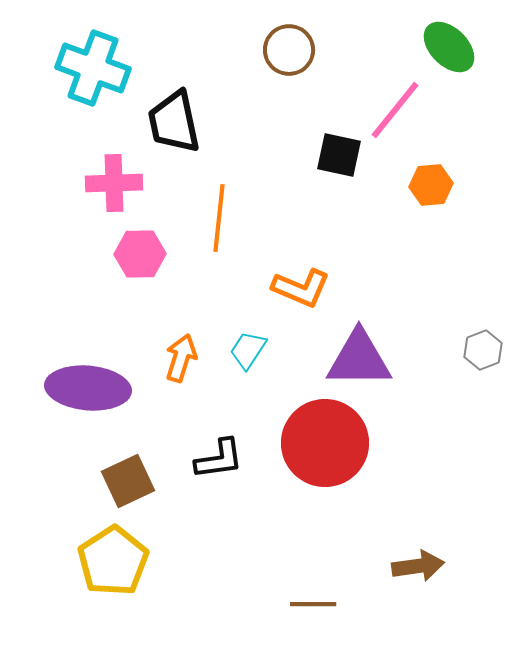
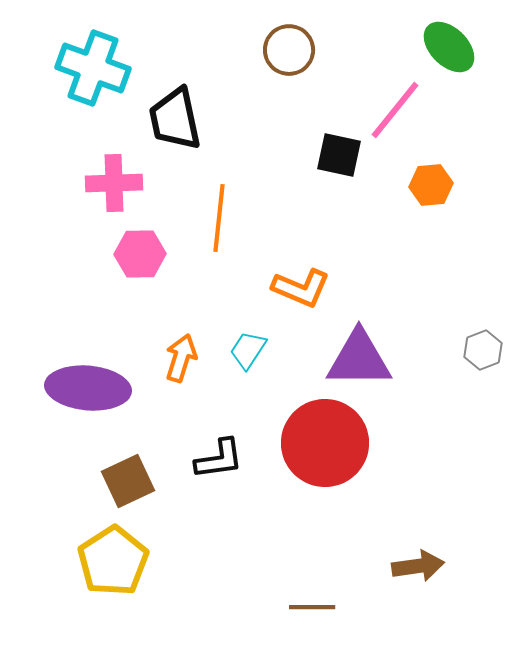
black trapezoid: moved 1 px right, 3 px up
brown line: moved 1 px left, 3 px down
